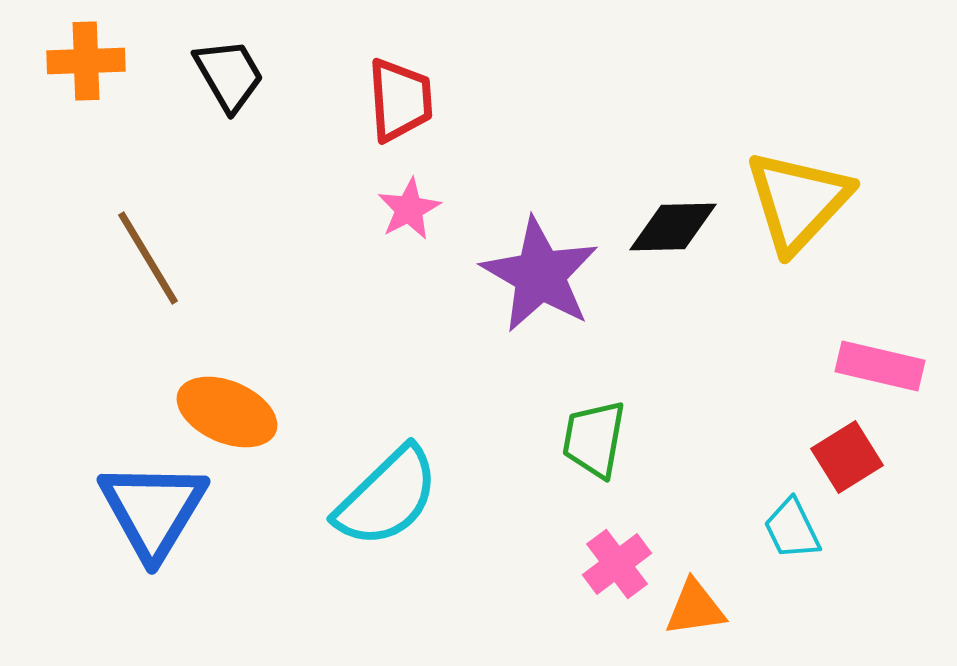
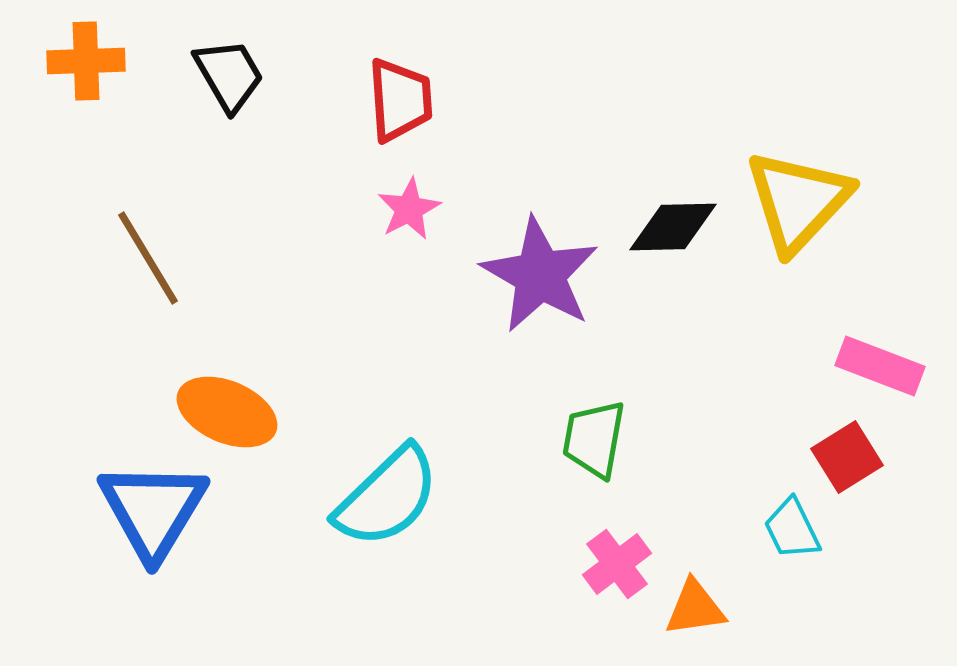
pink rectangle: rotated 8 degrees clockwise
